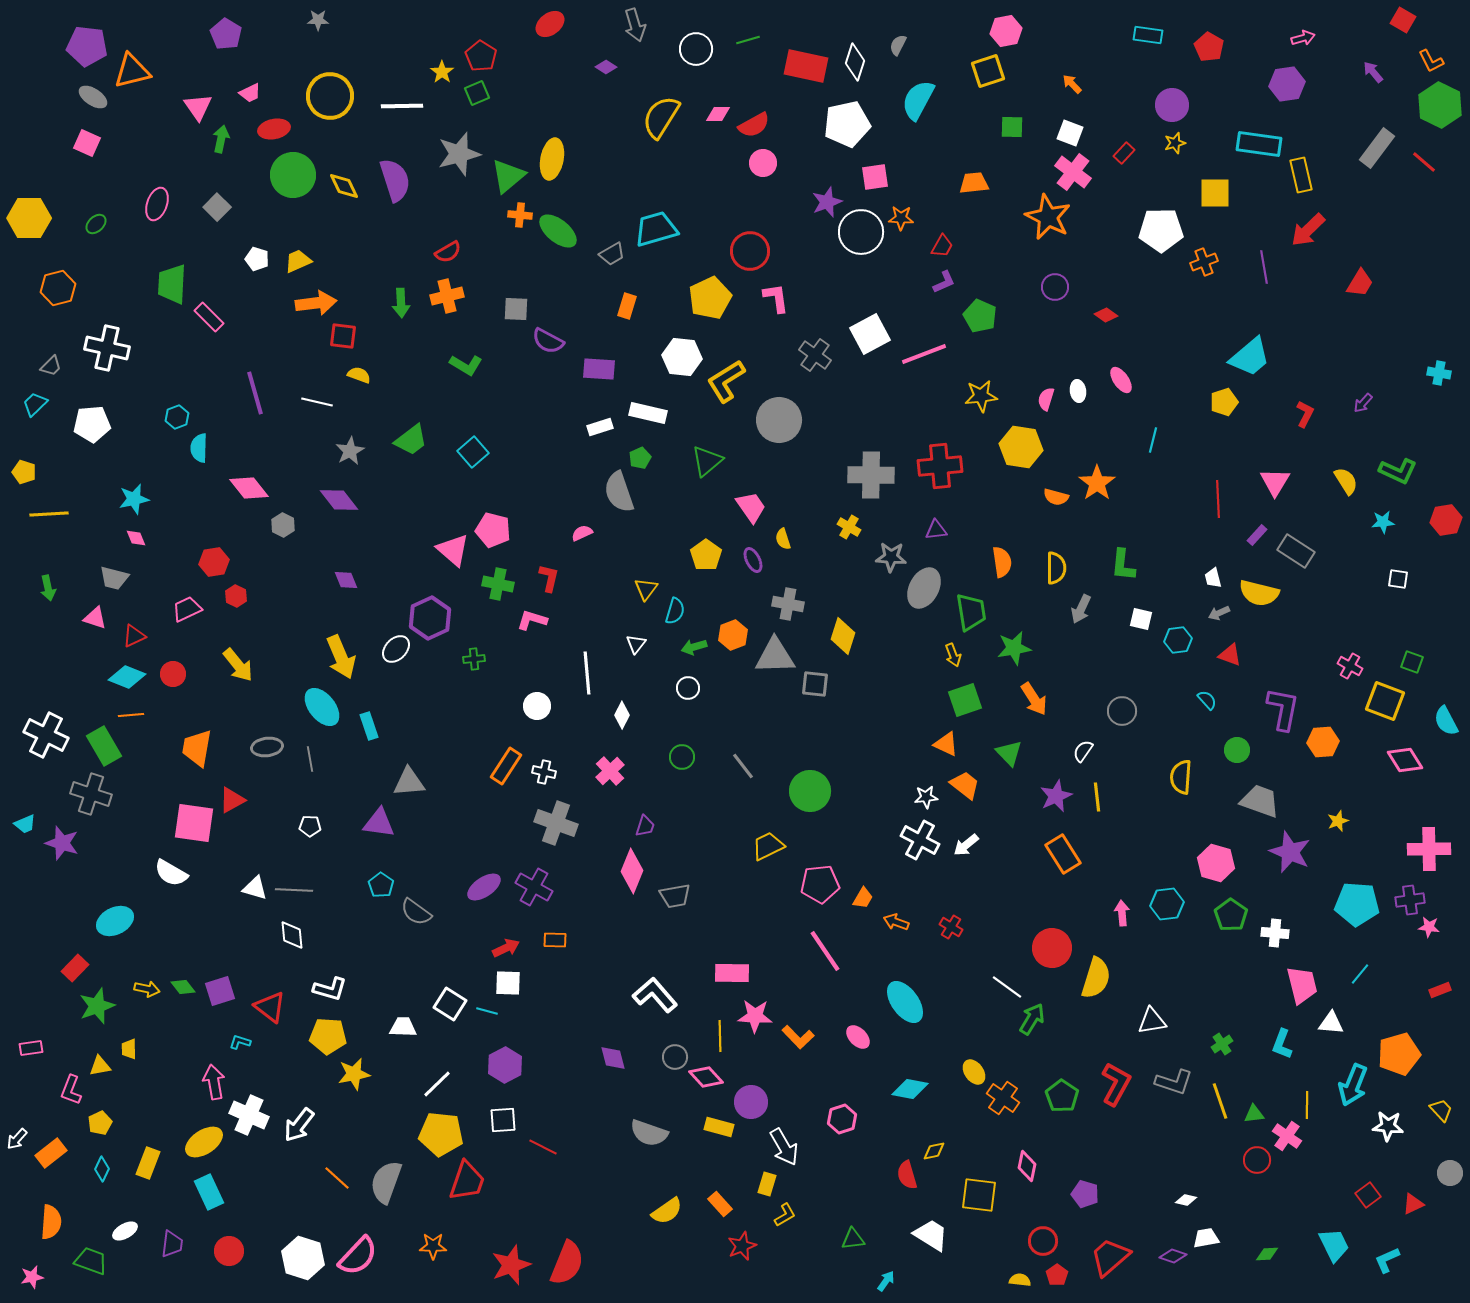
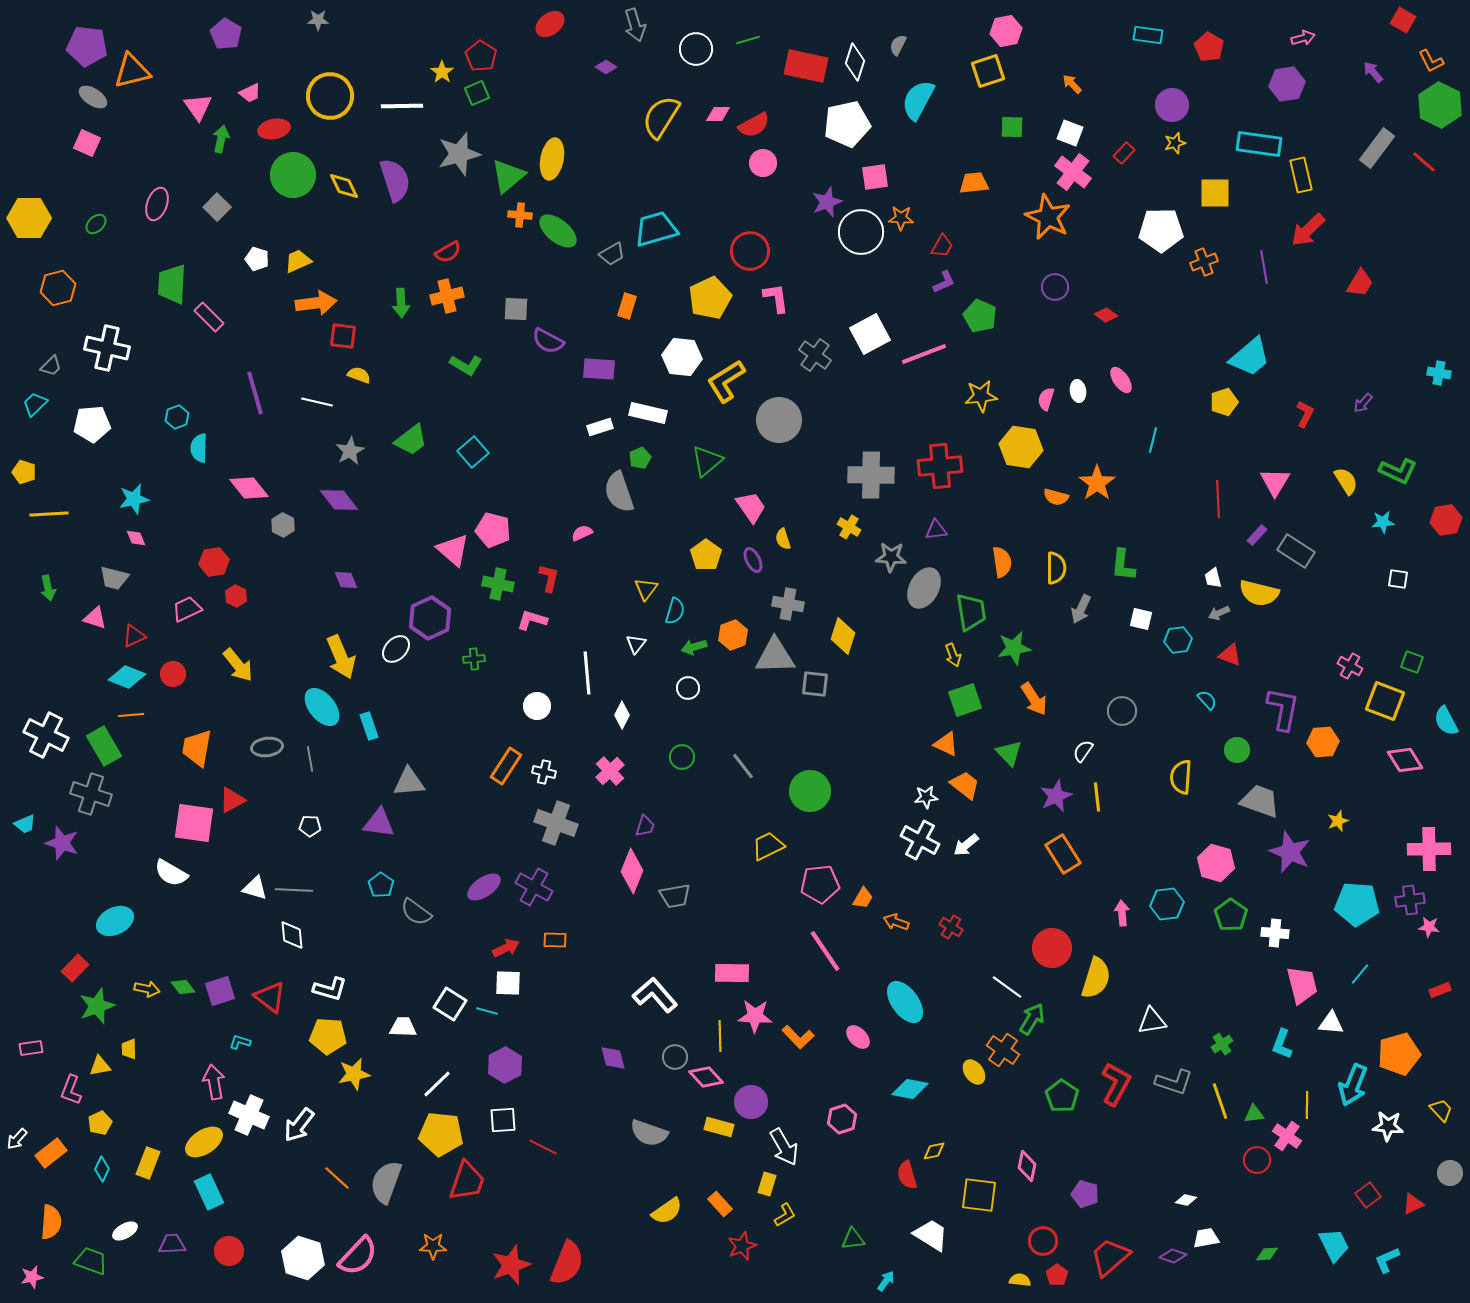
red triangle at (270, 1007): moved 10 px up
orange cross at (1003, 1098): moved 48 px up
purple trapezoid at (172, 1244): rotated 100 degrees counterclockwise
